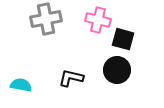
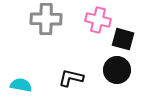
gray cross: rotated 12 degrees clockwise
